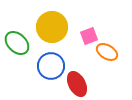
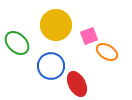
yellow circle: moved 4 px right, 2 px up
